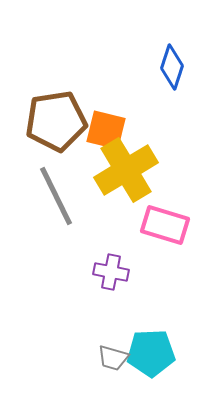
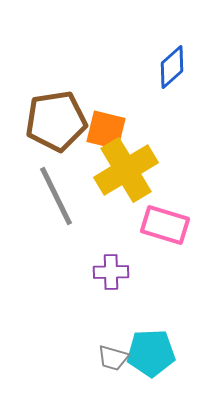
blue diamond: rotated 30 degrees clockwise
purple cross: rotated 12 degrees counterclockwise
